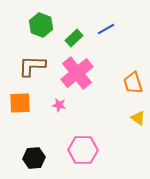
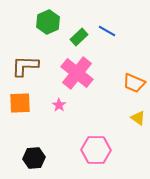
green hexagon: moved 7 px right, 3 px up; rotated 15 degrees clockwise
blue line: moved 1 px right, 2 px down; rotated 60 degrees clockwise
green rectangle: moved 5 px right, 1 px up
brown L-shape: moved 7 px left
pink cross: rotated 12 degrees counterclockwise
orange trapezoid: moved 1 px right; rotated 50 degrees counterclockwise
pink star: rotated 24 degrees clockwise
pink hexagon: moved 13 px right
